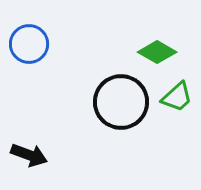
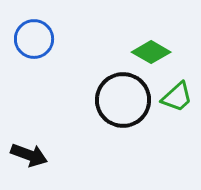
blue circle: moved 5 px right, 5 px up
green diamond: moved 6 px left
black circle: moved 2 px right, 2 px up
